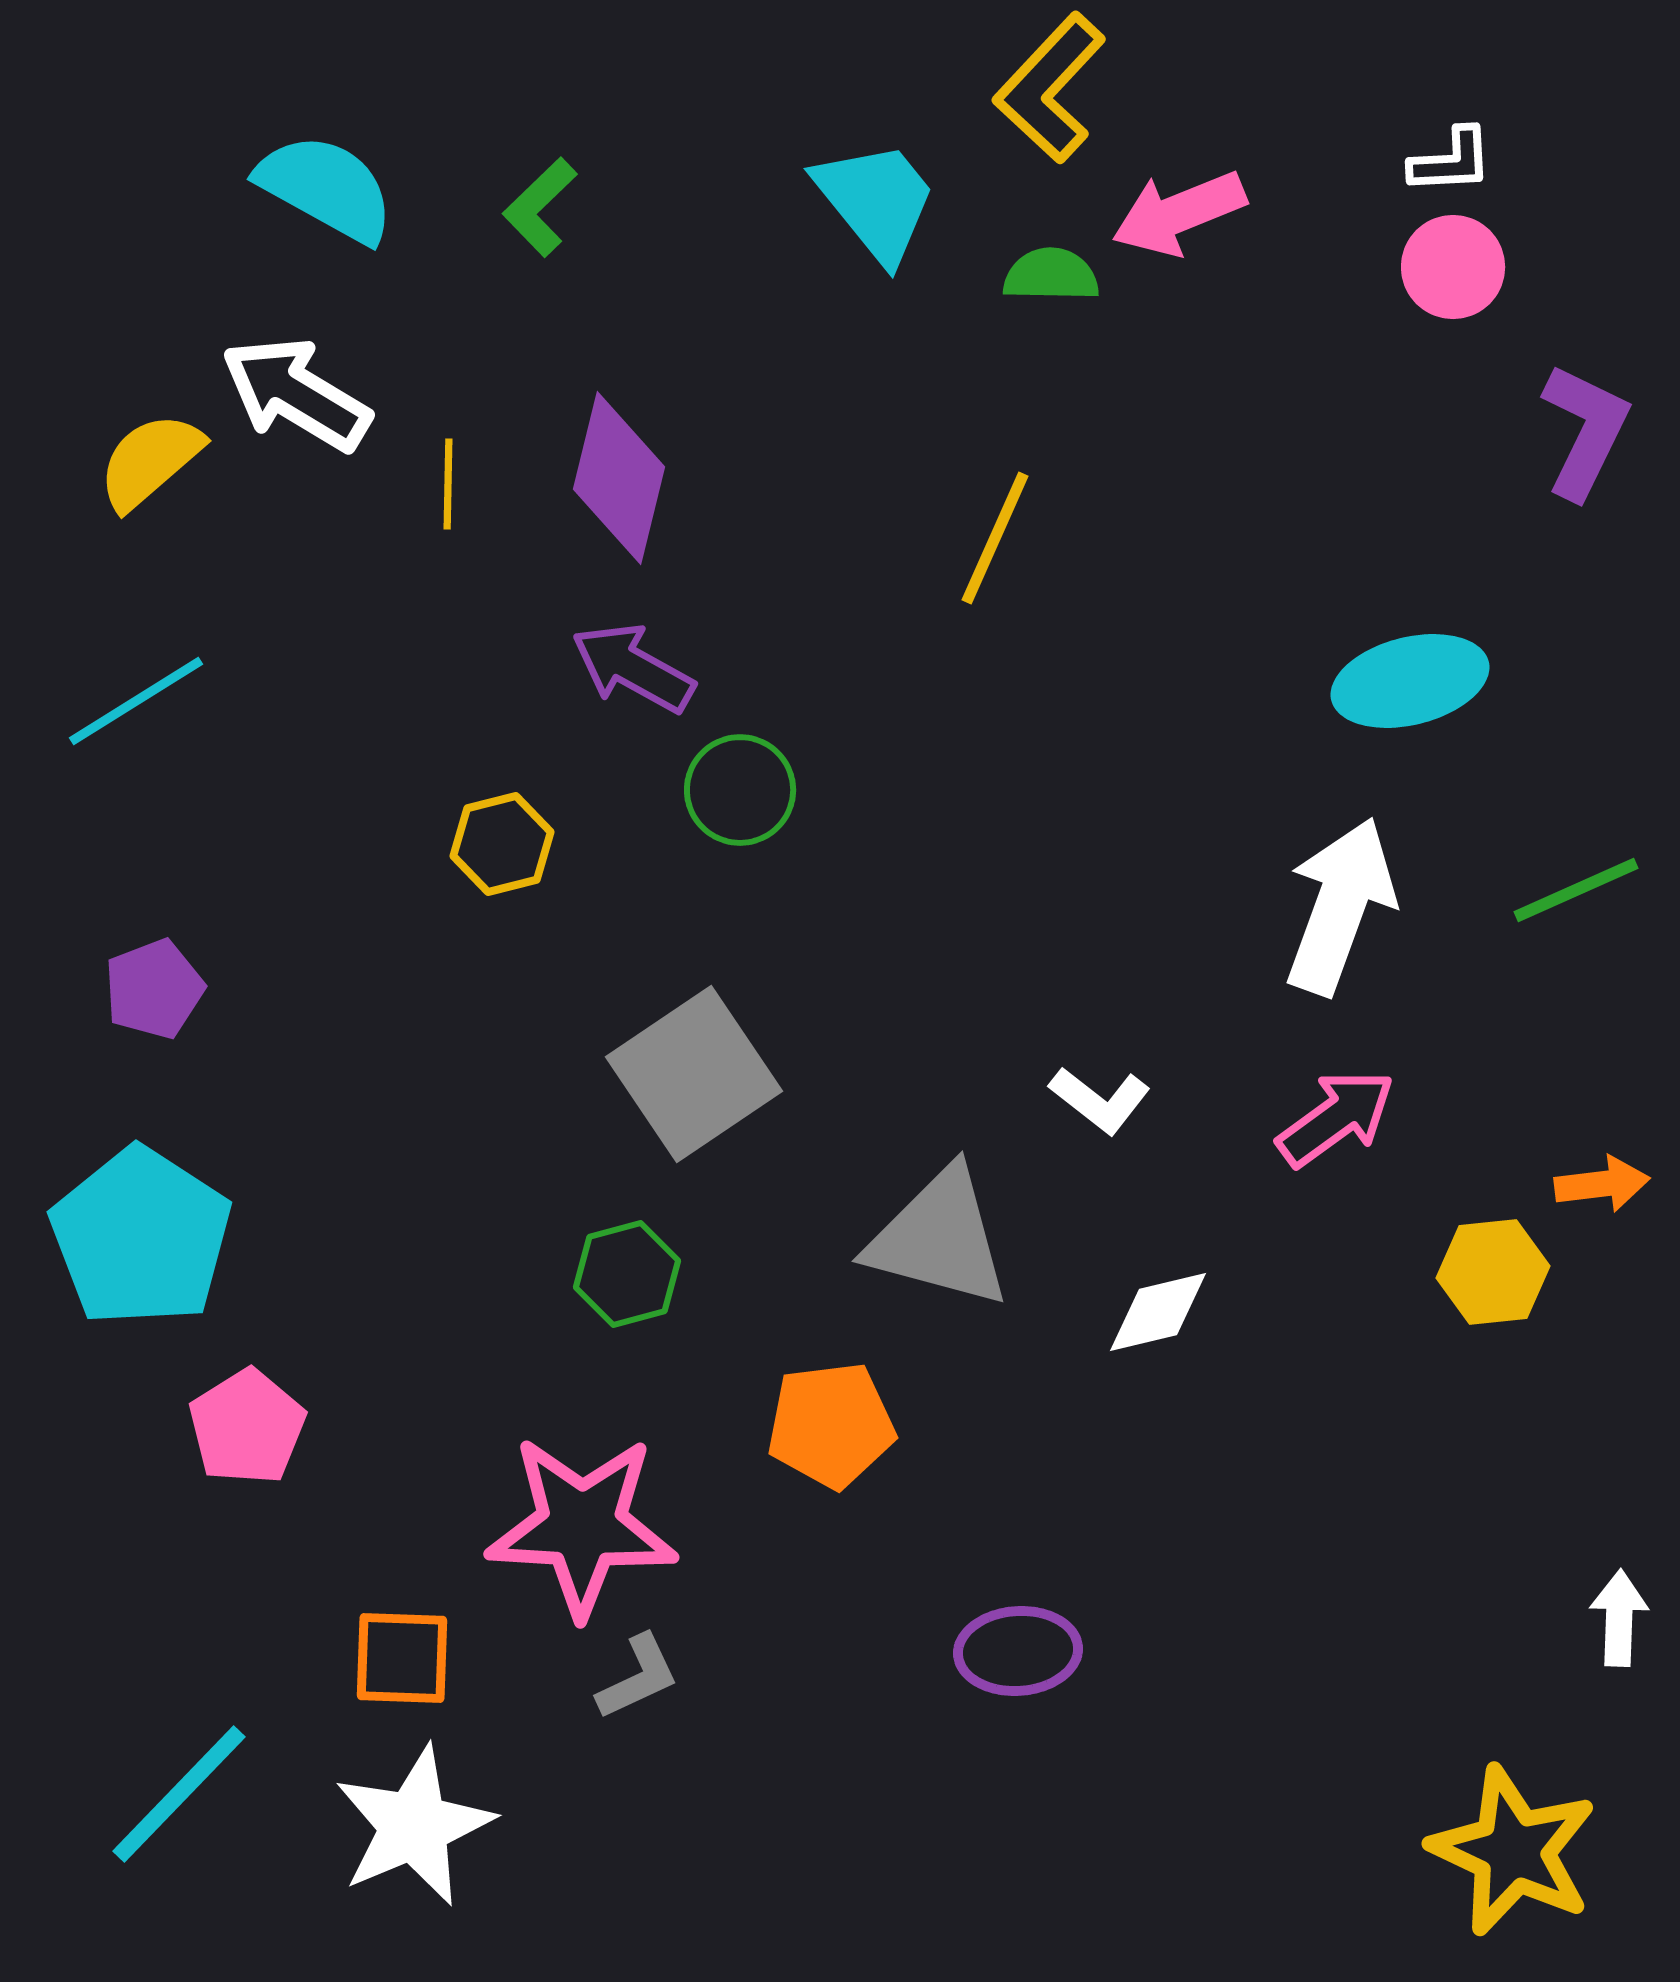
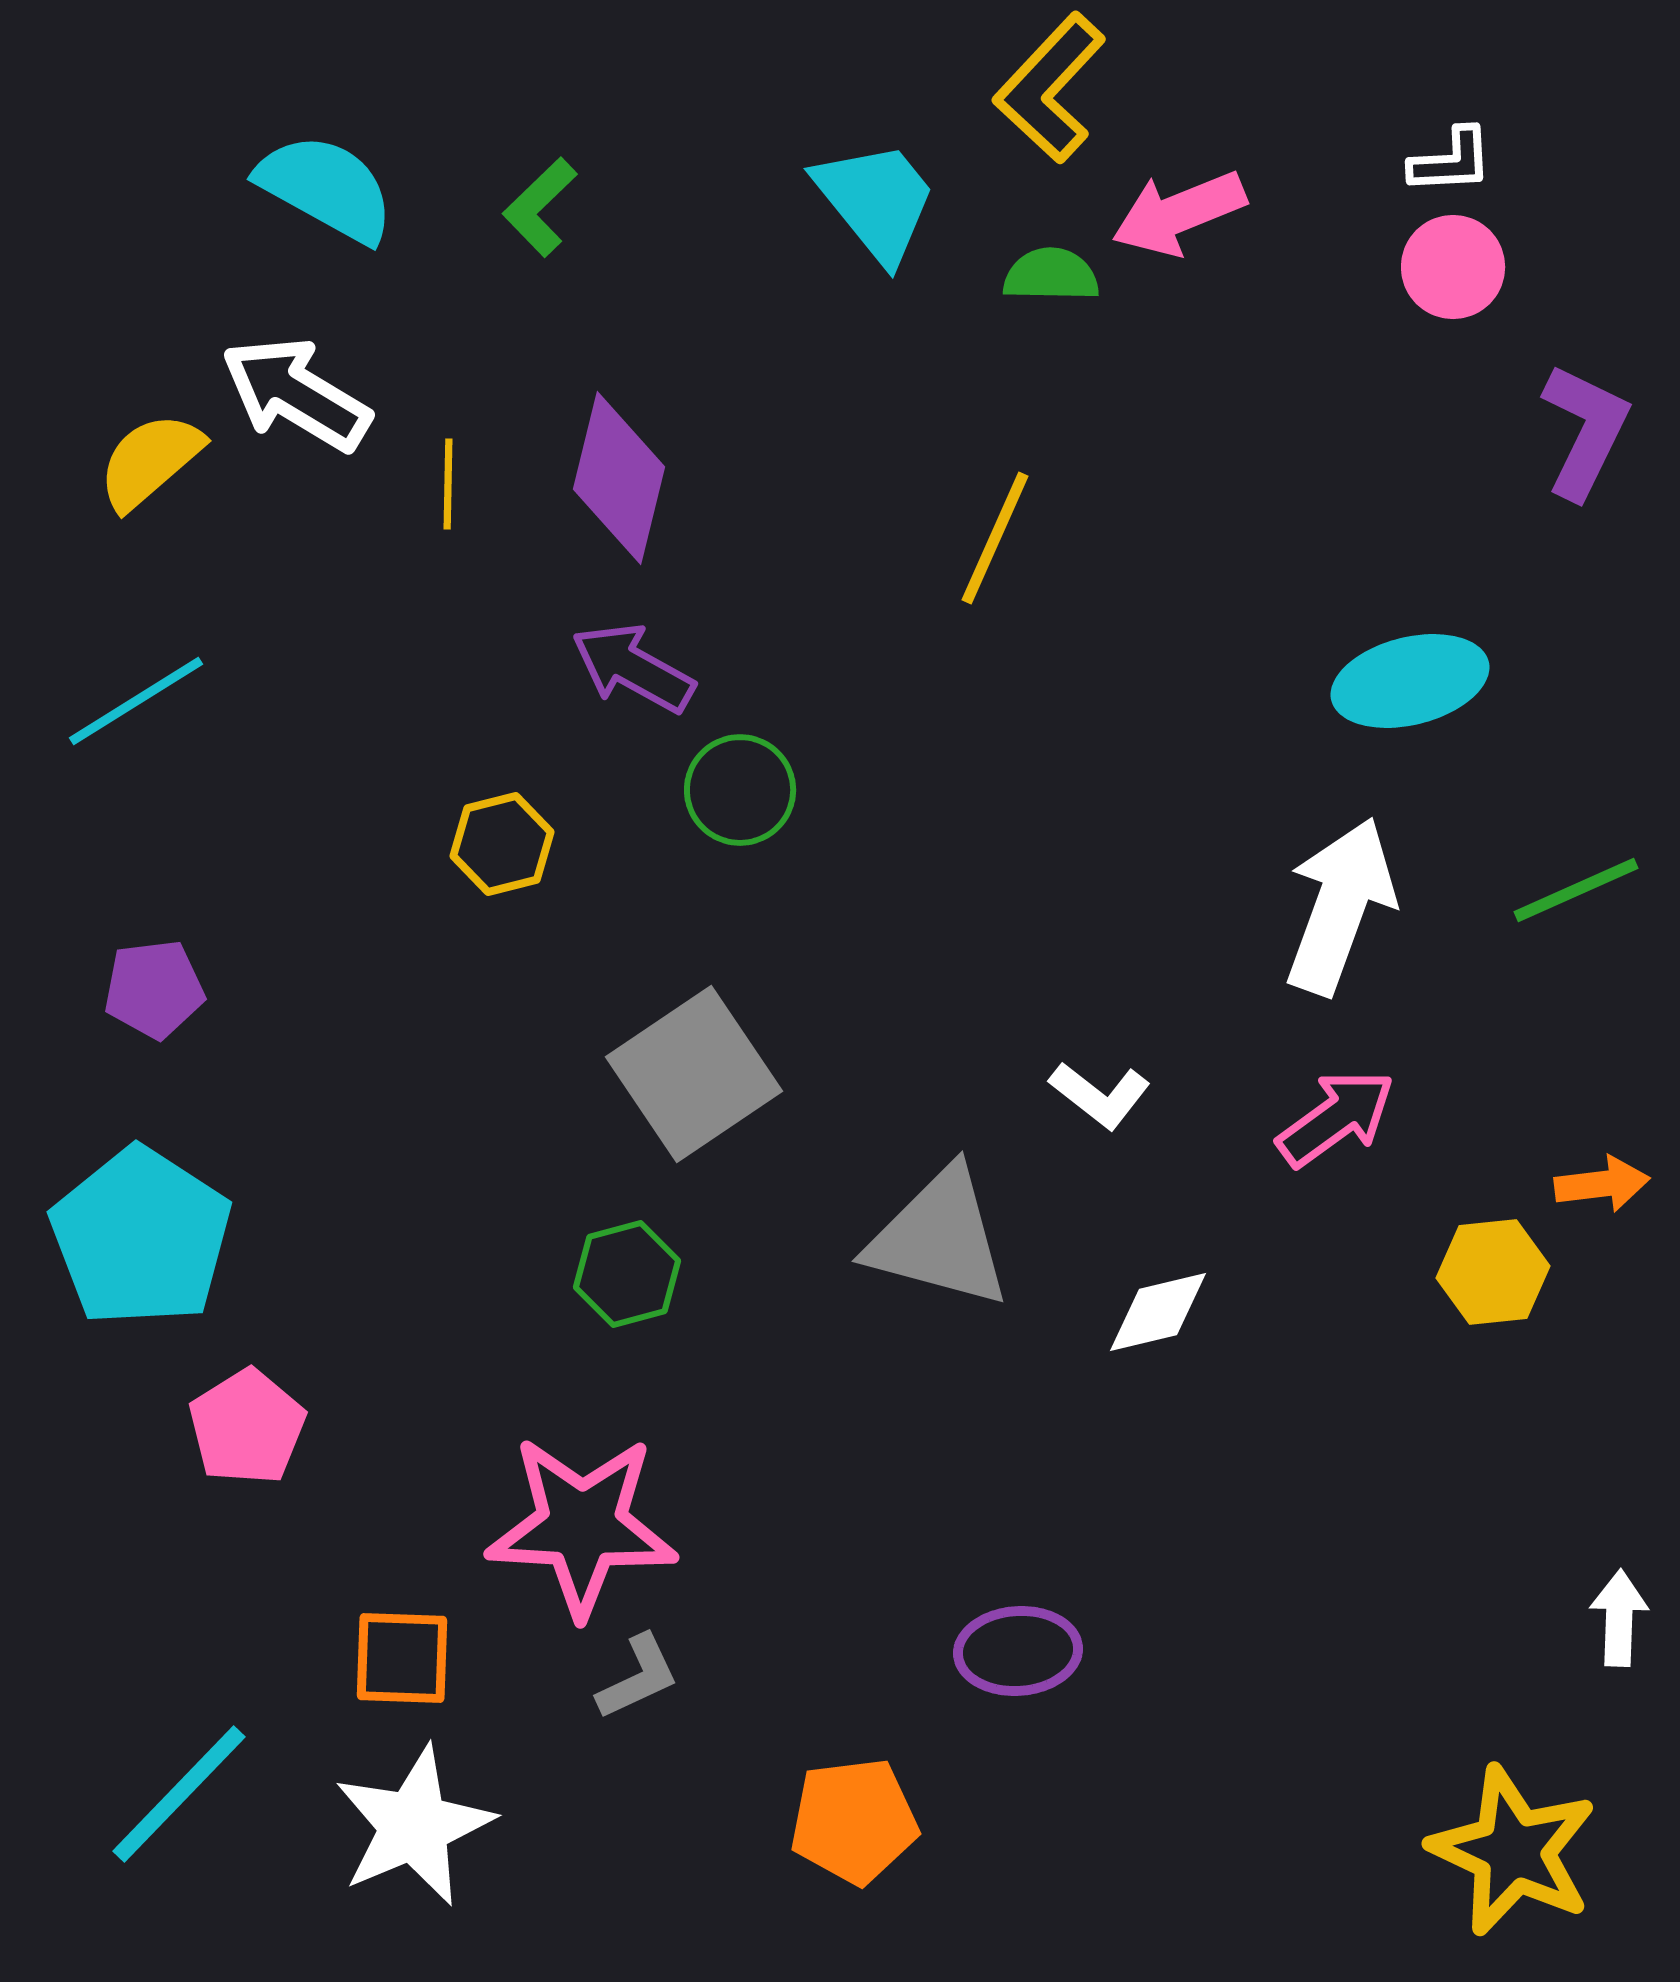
purple pentagon at (154, 989): rotated 14 degrees clockwise
white L-shape at (1100, 1100): moved 5 px up
orange pentagon at (831, 1425): moved 23 px right, 396 px down
